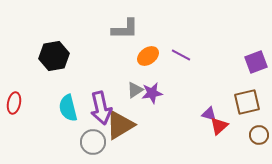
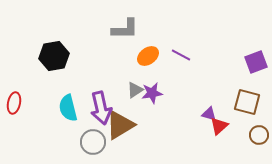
brown square: rotated 28 degrees clockwise
